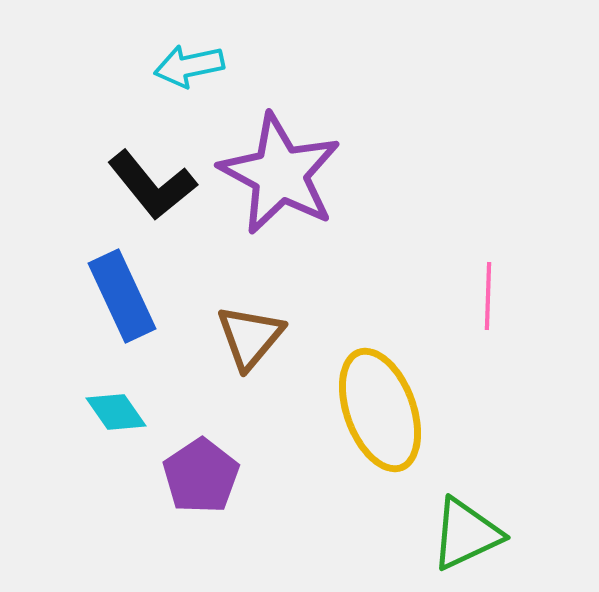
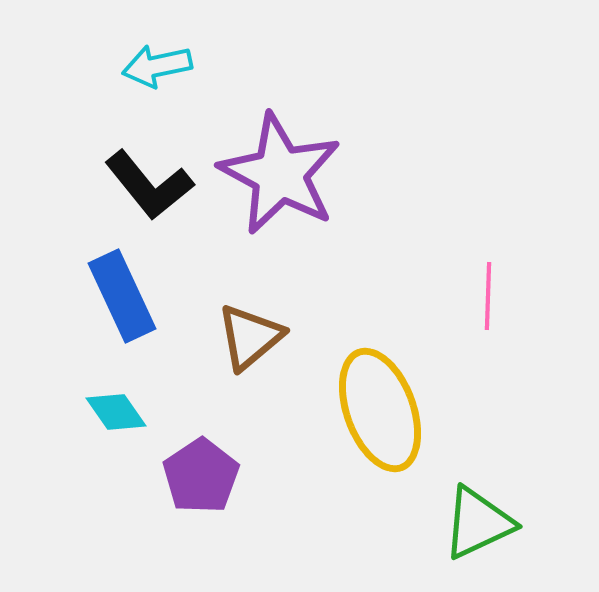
cyan arrow: moved 32 px left
black L-shape: moved 3 px left
brown triangle: rotated 10 degrees clockwise
green triangle: moved 12 px right, 11 px up
